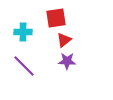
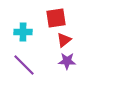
purple line: moved 1 px up
